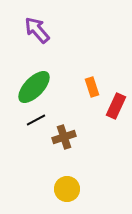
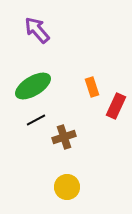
green ellipse: moved 1 px left, 1 px up; rotated 15 degrees clockwise
yellow circle: moved 2 px up
